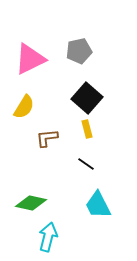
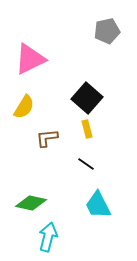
gray pentagon: moved 28 px right, 20 px up
